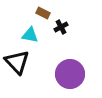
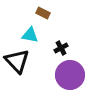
black cross: moved 21 px down
black triangle: moved 1 px up
purple circle: moved 1 px down
